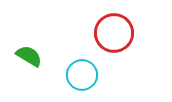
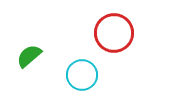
green semicircle: rotated 72 degrees counterclockwise
